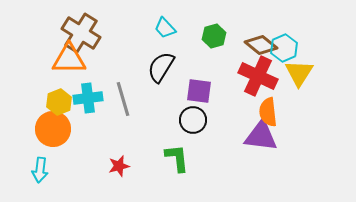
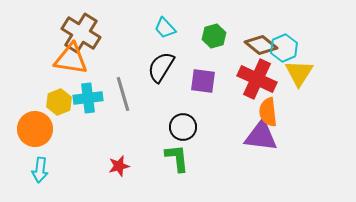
orange triangle: moved 2 px right; rotated 9 degrees clockwise
red cross: moved 1 px left, 3 px down
purple square: moved 4 px right, 10 px up
gray line: moved 5 px up
black circle: moved 10 px left, 7 px down
orange circle: moved 18 px left
